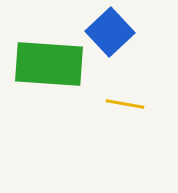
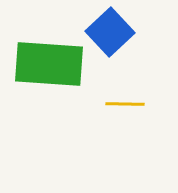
yellow line: rotated 9 degrees counterclockwise
